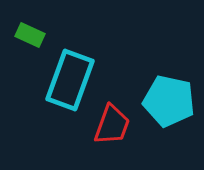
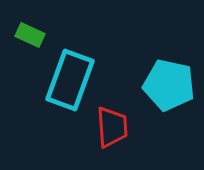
cyan pentagon: moved 16 px up
red trapezoid: moved 2 px down; rotated 24 degrees counterclockwise
